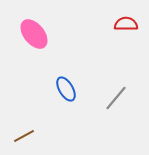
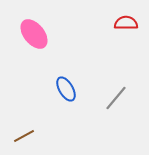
red semicircle: moved 1 px up
